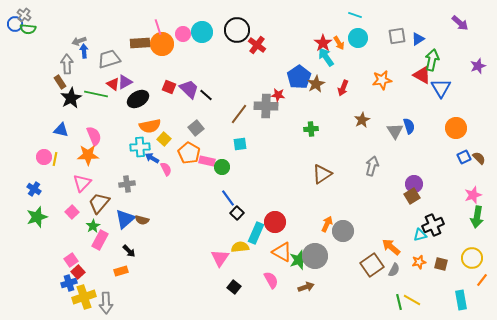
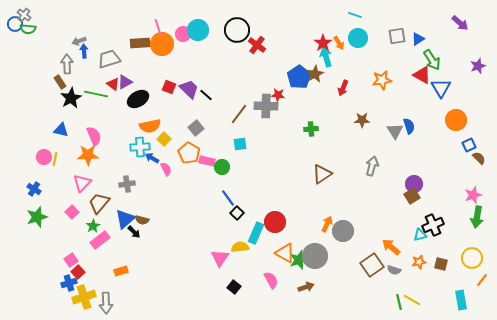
cyan circle at (202, 32): moved 4 px left, 2 px up
cyan arrow at (326, 57): rotated 18 degrees clockwise
green arrow at (432, 60): rotated 135 degrees clockwise
brown star at (316, 84): moved 1 px left, 10 px up
brown star at (362, 120): rotated 28 degrees clockwise
orange circle at (456, 128): moved 8 px up
blue square at (464, 157): moved 5 px right, 12 px up
pink rectangle at (100, 240): rotated 24 degrees clockwise
black arrow at (129, 251): moved 5 px right, 19 px up
orange triangle at (282, 252): moved 3 px right, 1 px down
gray semicircle at (394, 270): rotated 80 degrees clockwise
